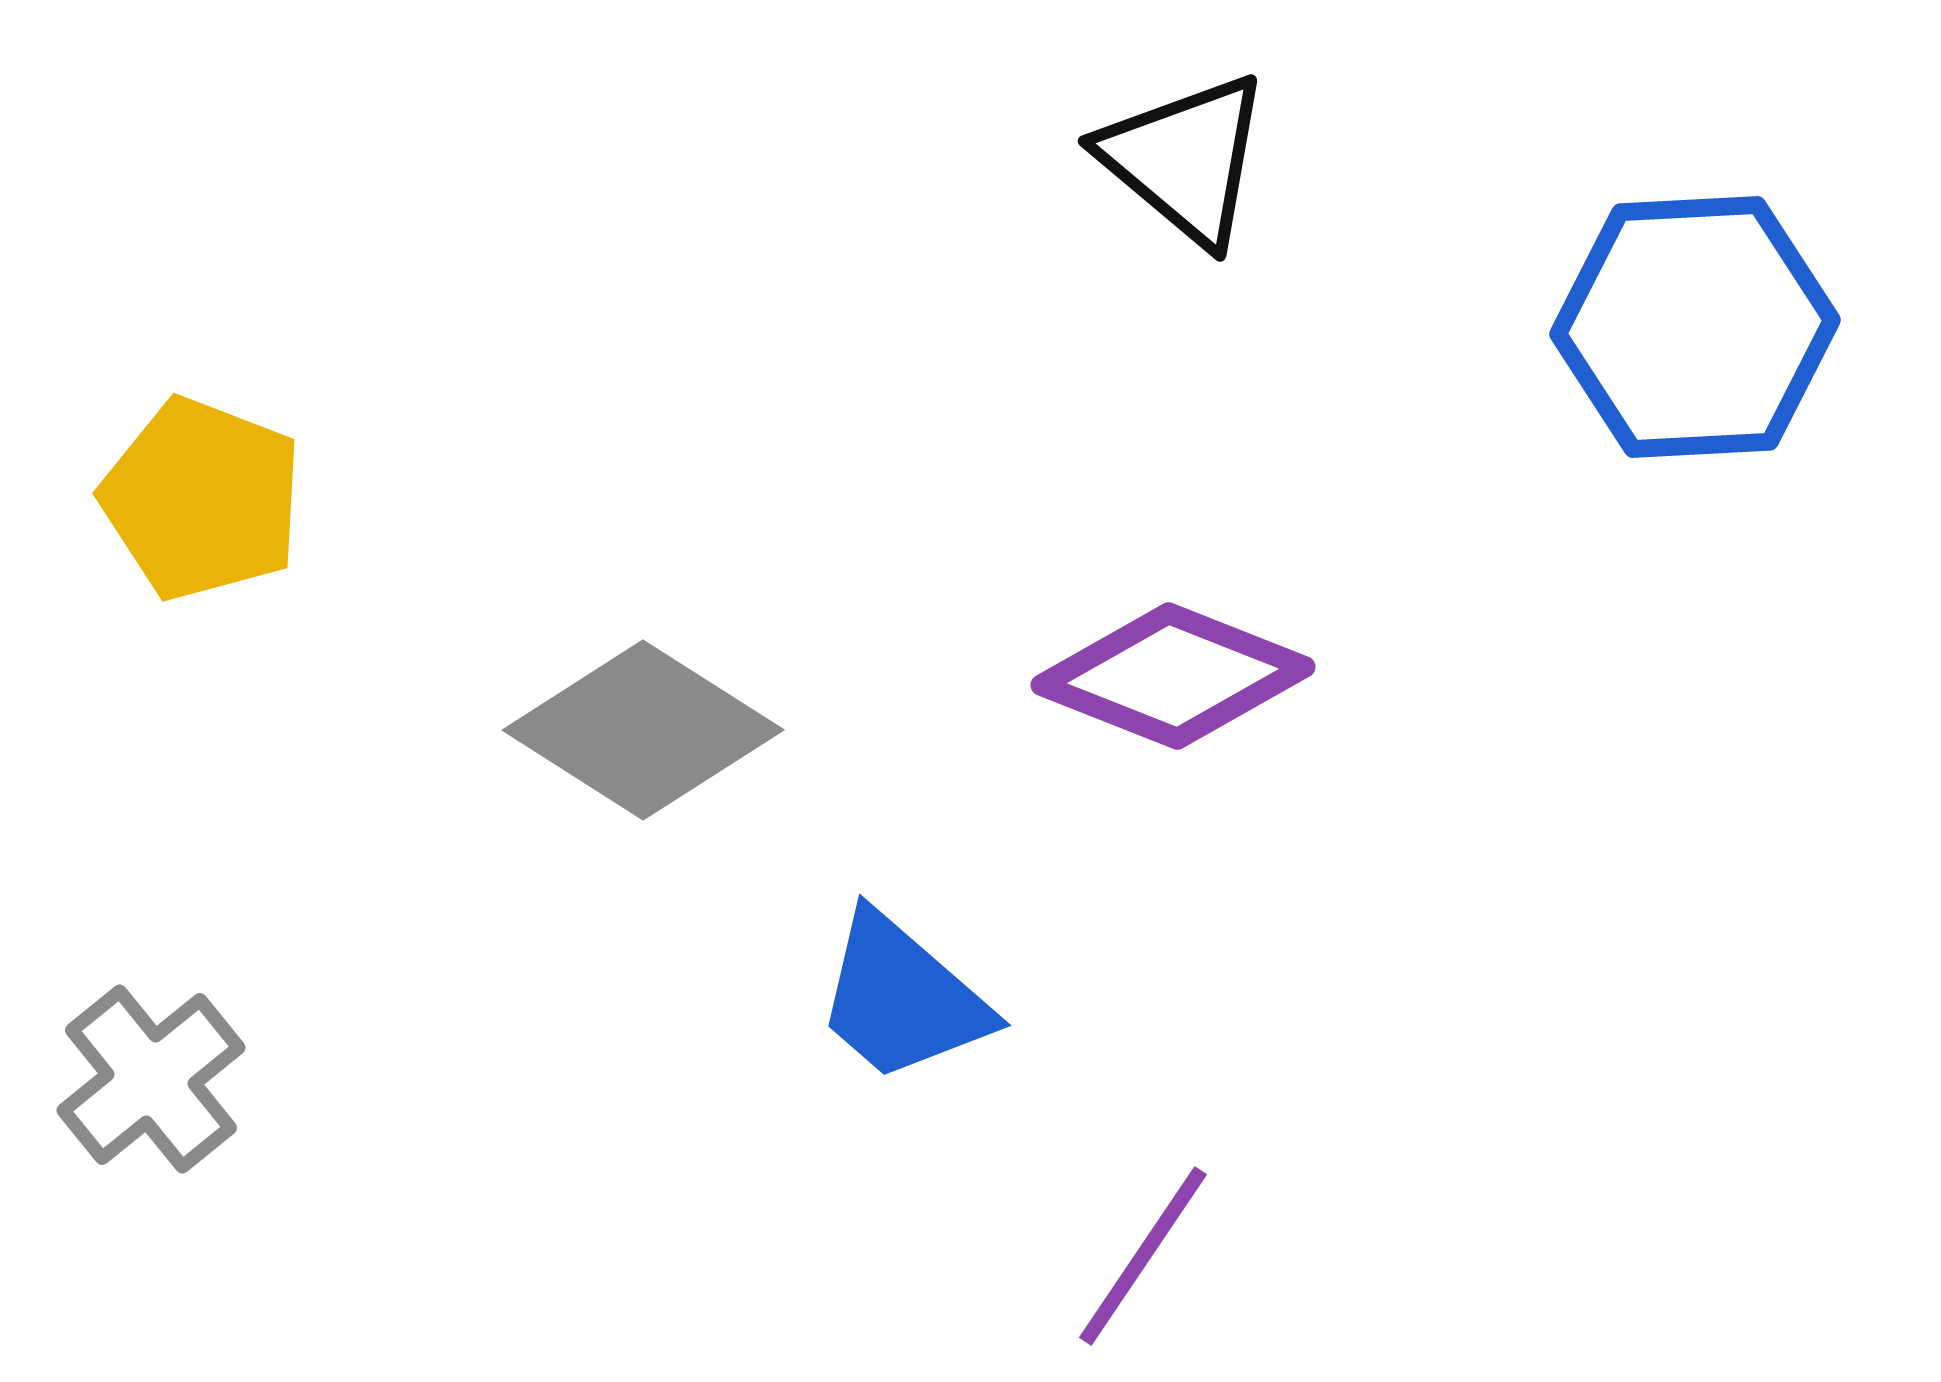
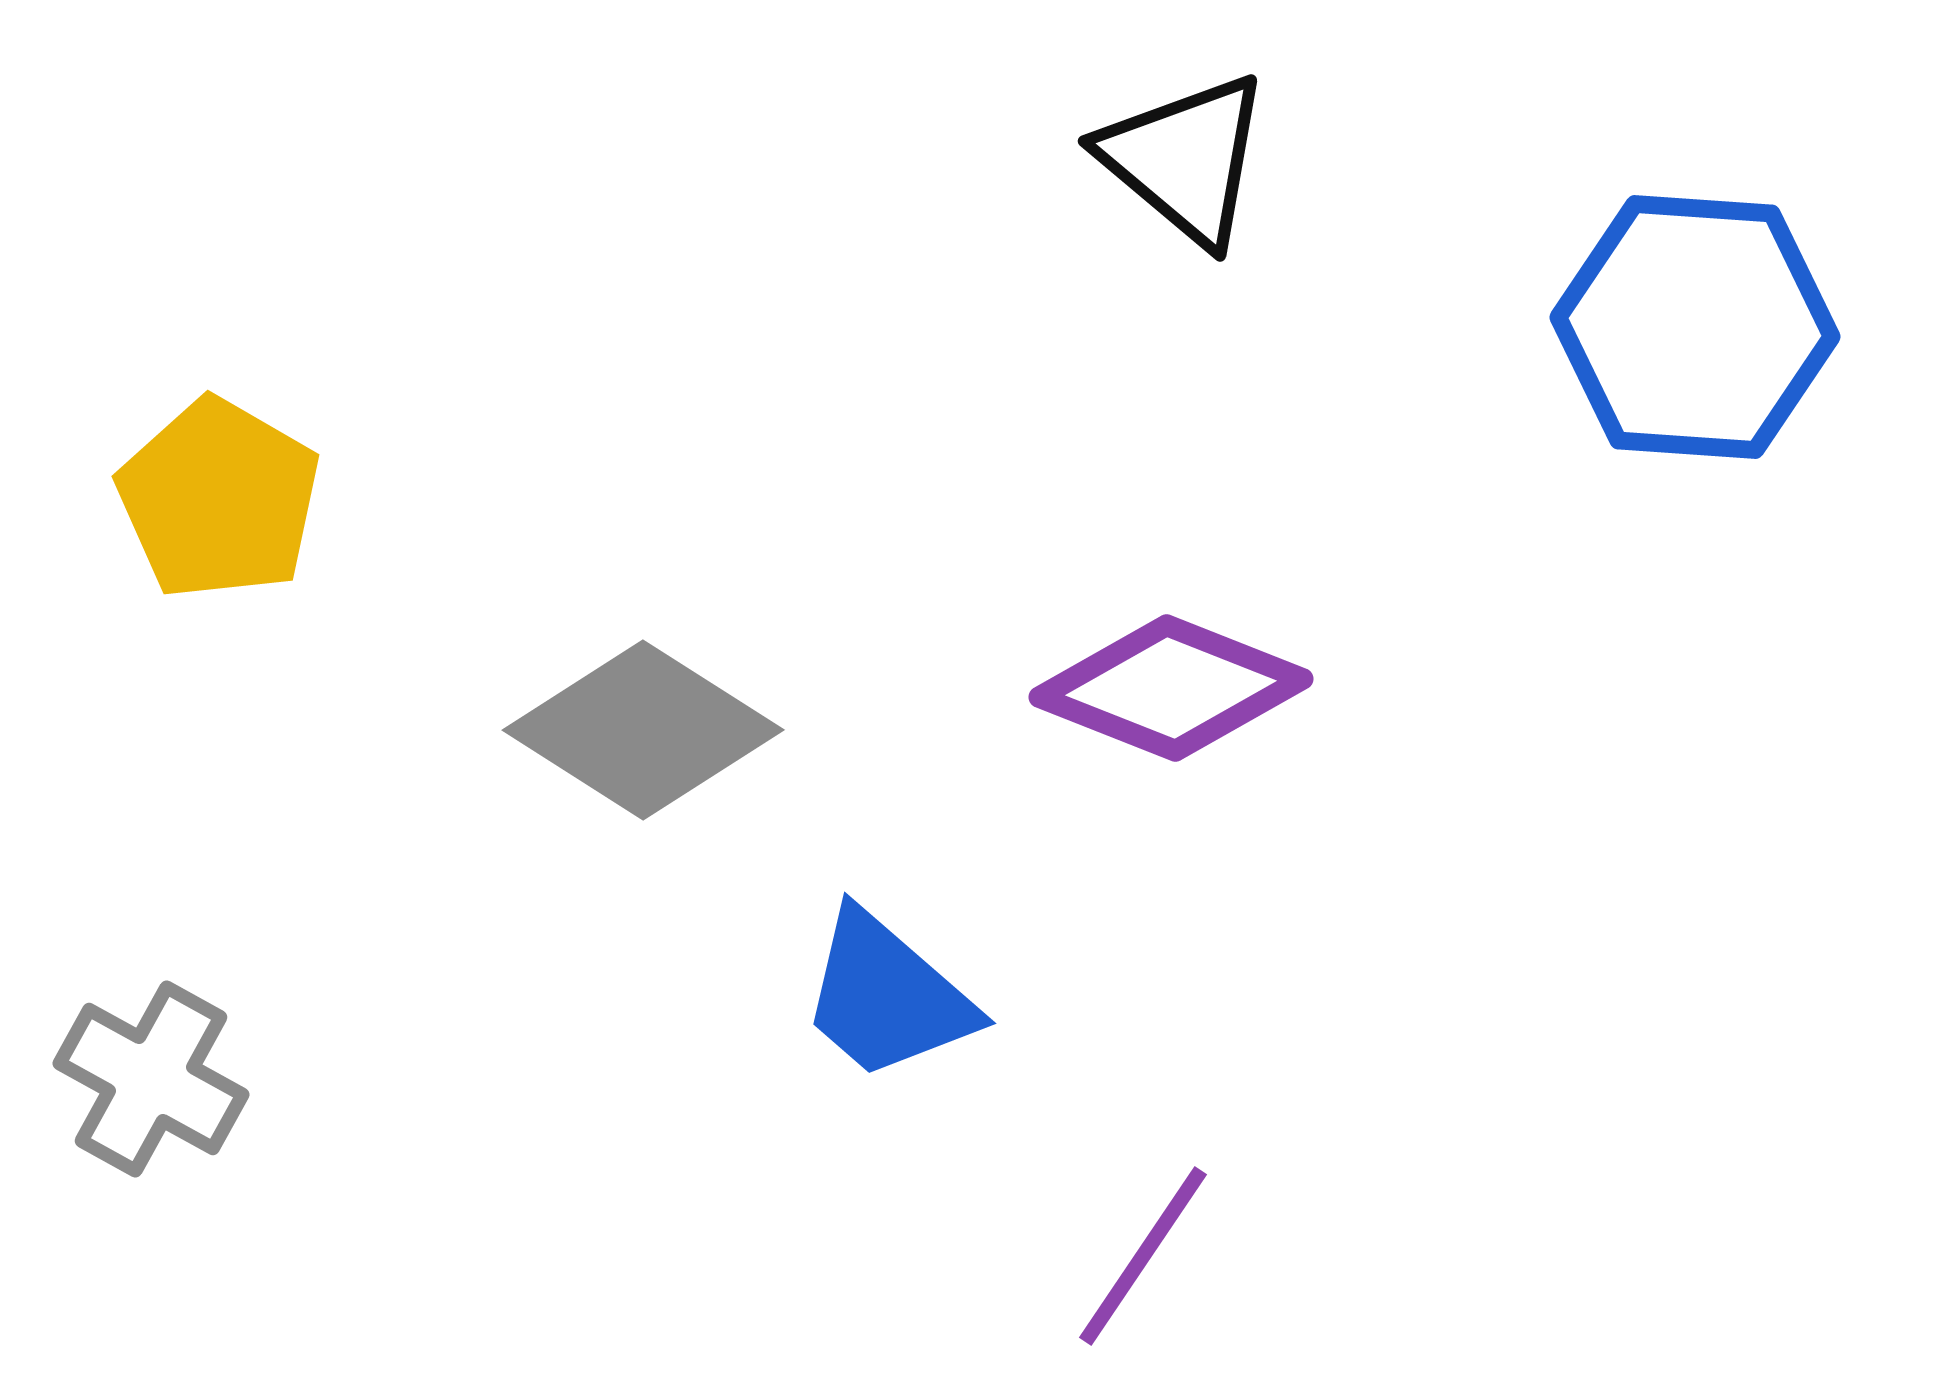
blue hexagon: rotated 7 degrees clockwise
yellow pentagon: moved 17 px right; rotated 9 degrees clockwise
purple diamond: moved 2 px left, 12 px down
blue trapezoid: moved 15 px left, 2 px up
gray cross: rotated 22 degrees counterclockwise
